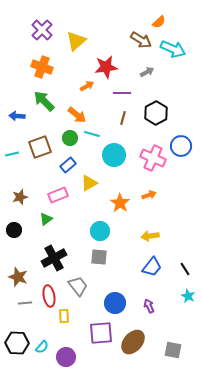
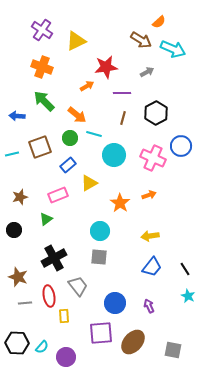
purple cross at (42, 30): rotated 10 degrees counterclockwise
yellow triangle at (76, 41): rotated 15 degrees clockwise
cyan line at (92, 134): moved 2 px right
